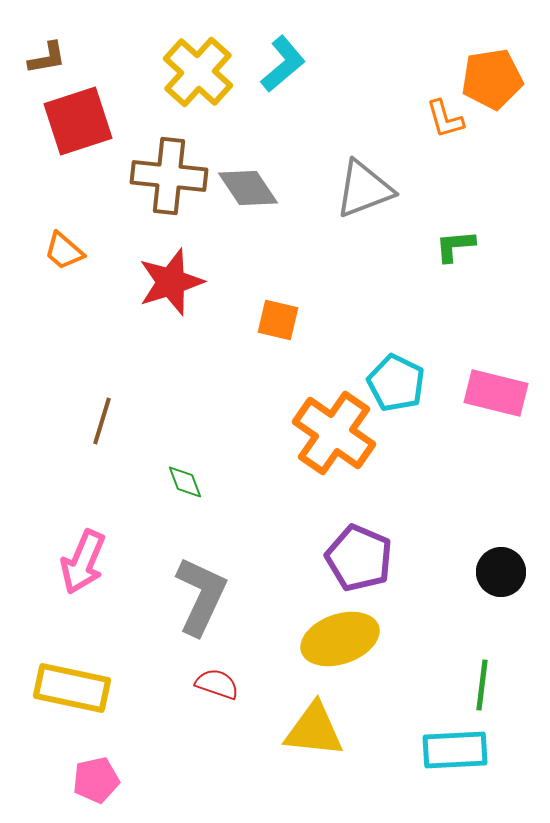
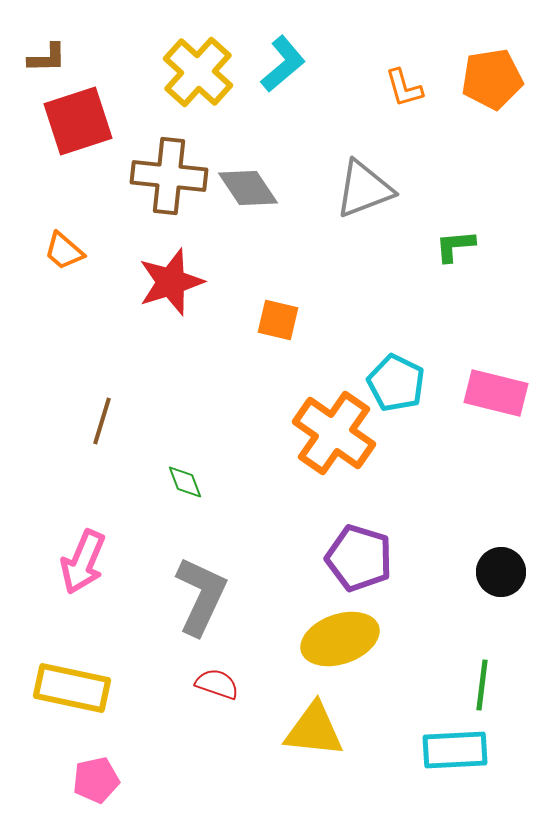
brown L-shape: rotated 9 degrees clockwise
orange L-shape: moved 41 px left, 31 px up
purple pentagon: rotated 6 degrees counterclockwise
